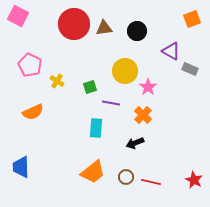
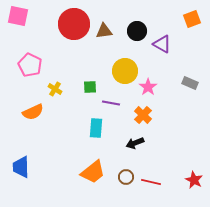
pink square: rotated 15 degrees counterclockwise
brown triangle: moved 3 px down
purple triangle: moved 9 px left, 7 px up
gray rectangle: moved 14 px down
yellow cross: moved 2 px left, 8 px down
green square: rotated 16 degrees clockwise
